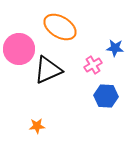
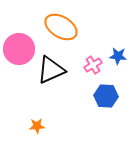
orange ellipse: moved 1 px right
blue star: moved 3 px right, 8 px down
black triangle: moved 3 px right
